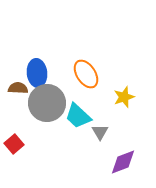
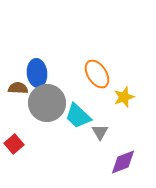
orange ellipse: moved 11 px right
